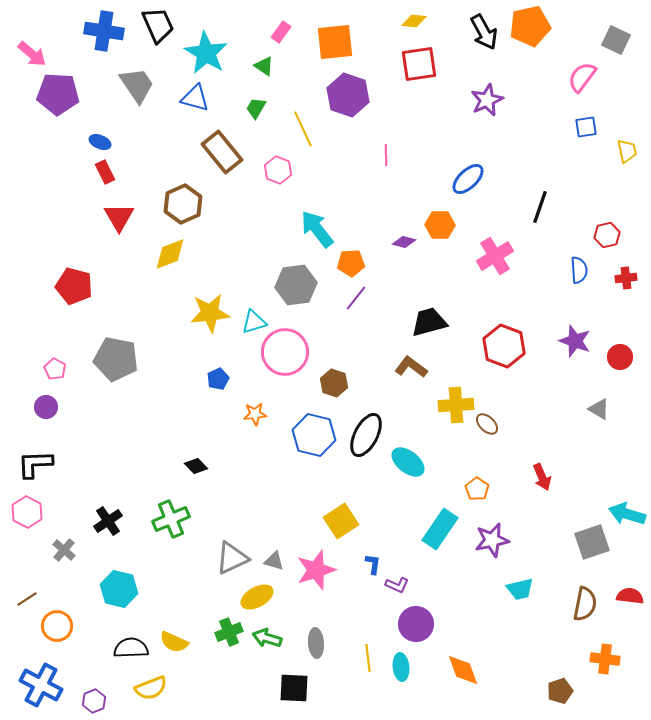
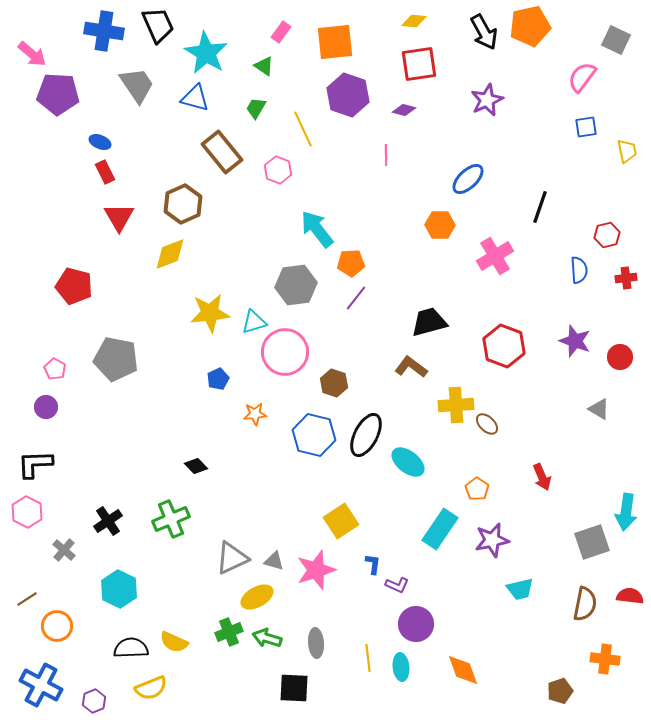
purple diamond at (404, 242): moved 132 px up
cyan arrow at (627, 514): moved 1 px left, 2 px up; rotated 99 degrees counterclockwise
cyan hexagon at (119, 589): rotated 12 degrees clockwise
